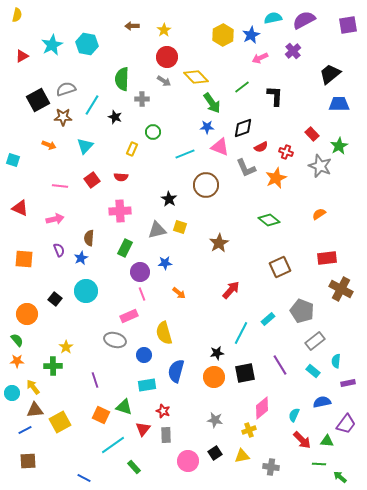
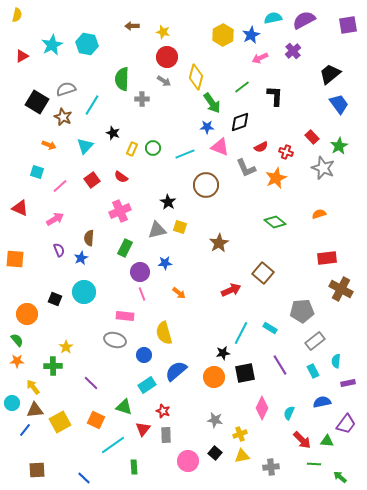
yellow star at (164, 30): moved 1 px left, 2 px down; rotated 24 degrees counterclockwise
yellow diamond at (196, 77): rotated 60 degrees clockwise
black square at (38, 100): moved 1 px left, 2 px down; rotated 30 degrees counterclockwise
blue trapezoid at (339, 104): rotated 55 degrees clockwise
brown star at (63, 117): rotated 24 degrees clockwise
black star at (115, 117): moved 2 px left, 16 px down
black diamond at (243, 128): moved 3 px left, 6 px up
green circle at (153, 132): moved 16 px down
red rectangle at (312, 134): moved 3 px down
cyan square at (13, 160): moved 24 px right, 12 px down
gray star at (320, 166): moved 3 px right, 2 px down
red semicircle at (121, 177): rotated 32 degrees clockwise
pink line at (60, 186): rotated 49 degrees counterclockwise
black star at (169, 199): moved 1 px left, 3 px down
pink cross at (120, 211): rotated 20 degrees counterclockwise
orange semicircle at (319, 214): rotated 16 degrees clockwise
pink arrow at (55, 219): rotated 18 degrees counterclockwise
green diamond at (269, 220): moved 6 px right, 2 px down
orange square at (24, 259): moved 9 px left
brown square at (280, 267): moved 17 px left, 6 px down; rotated 25 degrees counterclockwise
red arrow at (231, 290): rotated 24 degrees clockwise
cyan circle at (86, 291): moved 2 px left, 1 px down
black square at (55, 299): rotated 16 degrees counterclockwise
gray pentagon at (302, 311): rotated 25 degrees counterclockwise
pink rectangle at (129, 316): moved 4 px left; rotated 30 degrees clockwise
cyan rectangle at (268, 319): moved 2 px right, 9 px down; rotated 72 degrees clockwise
black star at (217, 353): moved 6 px right
blue semicircle at (176, 371): rotated 35 degrees clockwise
cyan rectangle at (313, 371): rotated 24 degrees clockwise
purple line at (95, 380): moved 4 px left, 3 px down; rotated 28 degrees counterclockwise
cyan rectangle at (147, 385): rotated 24 degrees counterclockwise
cyan circle at (12, 393): moved 10 px down
pink diamond at (262, 408): rotated 25 degrees counterclockwise
orange square at (101, 415): moved 5 px left, 5 px down
cyan semicircle at (294, 415): moved 5 px left, 2 px up
blue line at (25, 430): rotated 24 degrees counterclockwise
yellow cross at (249, 430): moved 9 px left, 4 px down
black square at (215, 453): rotated 16 degrees counterclockwise
brown square at (28, 461): moved 9 px right, 9 px down
green line at (319, 464): moved 5 px left
green rectangle at (134, 467): rotated 40 degrees clockwise
gray cross at (271, 467): rotated 14 degrees counterclockwise
blue line at (84, 478): rotated 16 degrees clockwise
